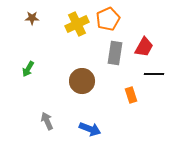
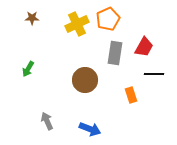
brown circle: moved 3 px right, 1 px up
